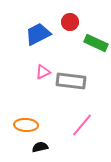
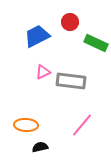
blue trapezoid: moved 1 px left, 2 px down
